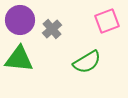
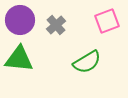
gray cross: moved 4 px right, 4 px up
